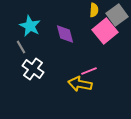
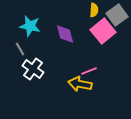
cyan star: rotated 15 degrees counterclockwise
pink square: moved 2 px left
gray line: moved 1 px left, 2 px down
